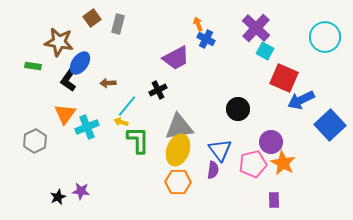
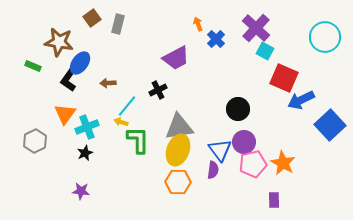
blue cross: moved 10 px right; rotated 18 degrees clockwise
green rectangle: rotated 14 degrees clockwise
purple circle: moved 27 px left
black star: moved 27 px right, 44 px up
